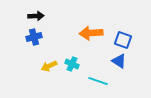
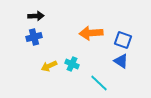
blue triangle: moved 2 px right
cyan line: moved 1 px right, 2 px down; rotated 24 degrees clockwise
